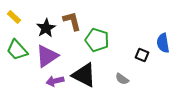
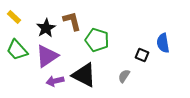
gray semicircle: moved 2 px right, 3 px up; rotated 88 degrees clockwise
